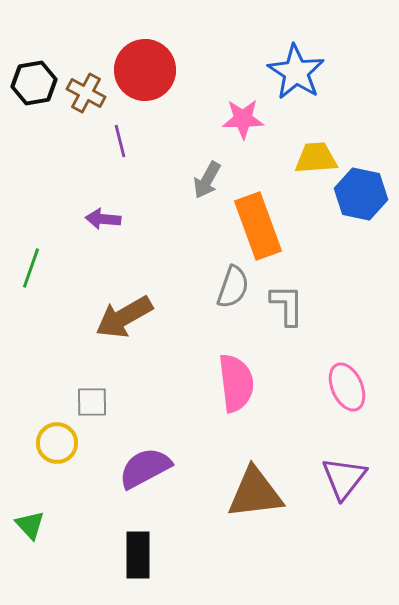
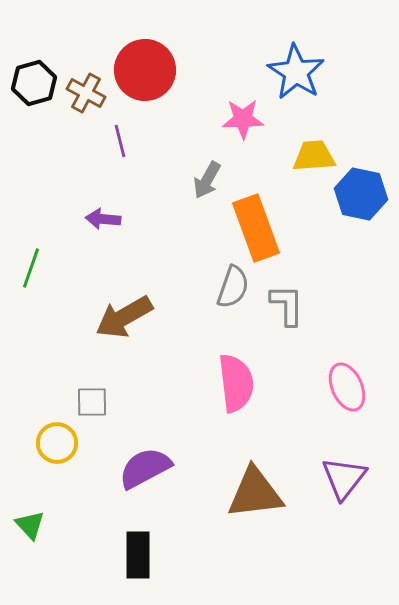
black hexagon: rotated 6 degrees counterclockwise
yellow trapezoid: moved 2 px left, 2 px up
orange rectangle: moved 2 px left, 2 px down
